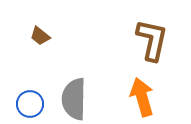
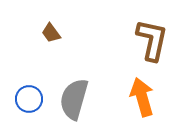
brown trapezoid: moved 11 px right, 3 px up; rotated 15 degrees clockwise
gray semicircle: rotated 15 degrees clockwise
blue circle: moved 1 px left, 5 px up
